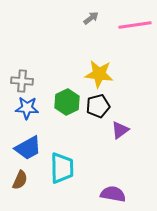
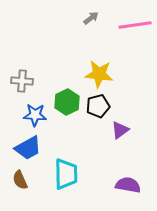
blue star: moved 8 px right, 7 px down
cyan trapezoid: moved 4 px right, 6 px down
brown semicircle: rotated 132 degrees clockwise
purple semicircle: moved 15 px right, 9 px up
